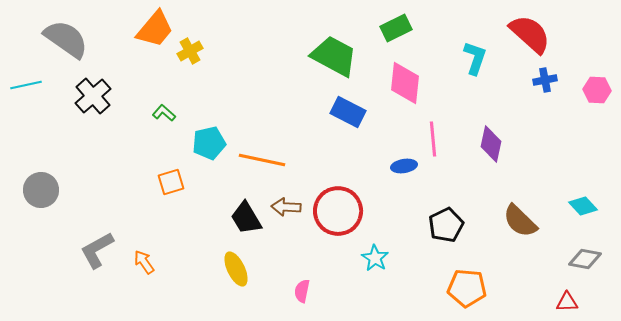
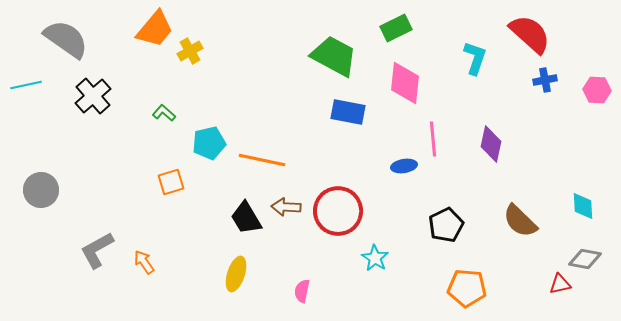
blue rectangle: rotated 16 degrees counterclockwise
cyan diamond: rotated 40 degrees clockwise
yellow ellipse: moved 5 px down; rotated 44 degrees clockwise
red triangle: moved 7 px left, 18 px up; rotated 10 degrees counterclockwise
